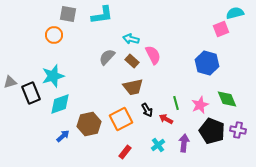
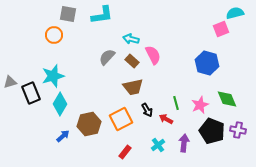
cyan diamond: rotated 40 degrees counterclockwise
